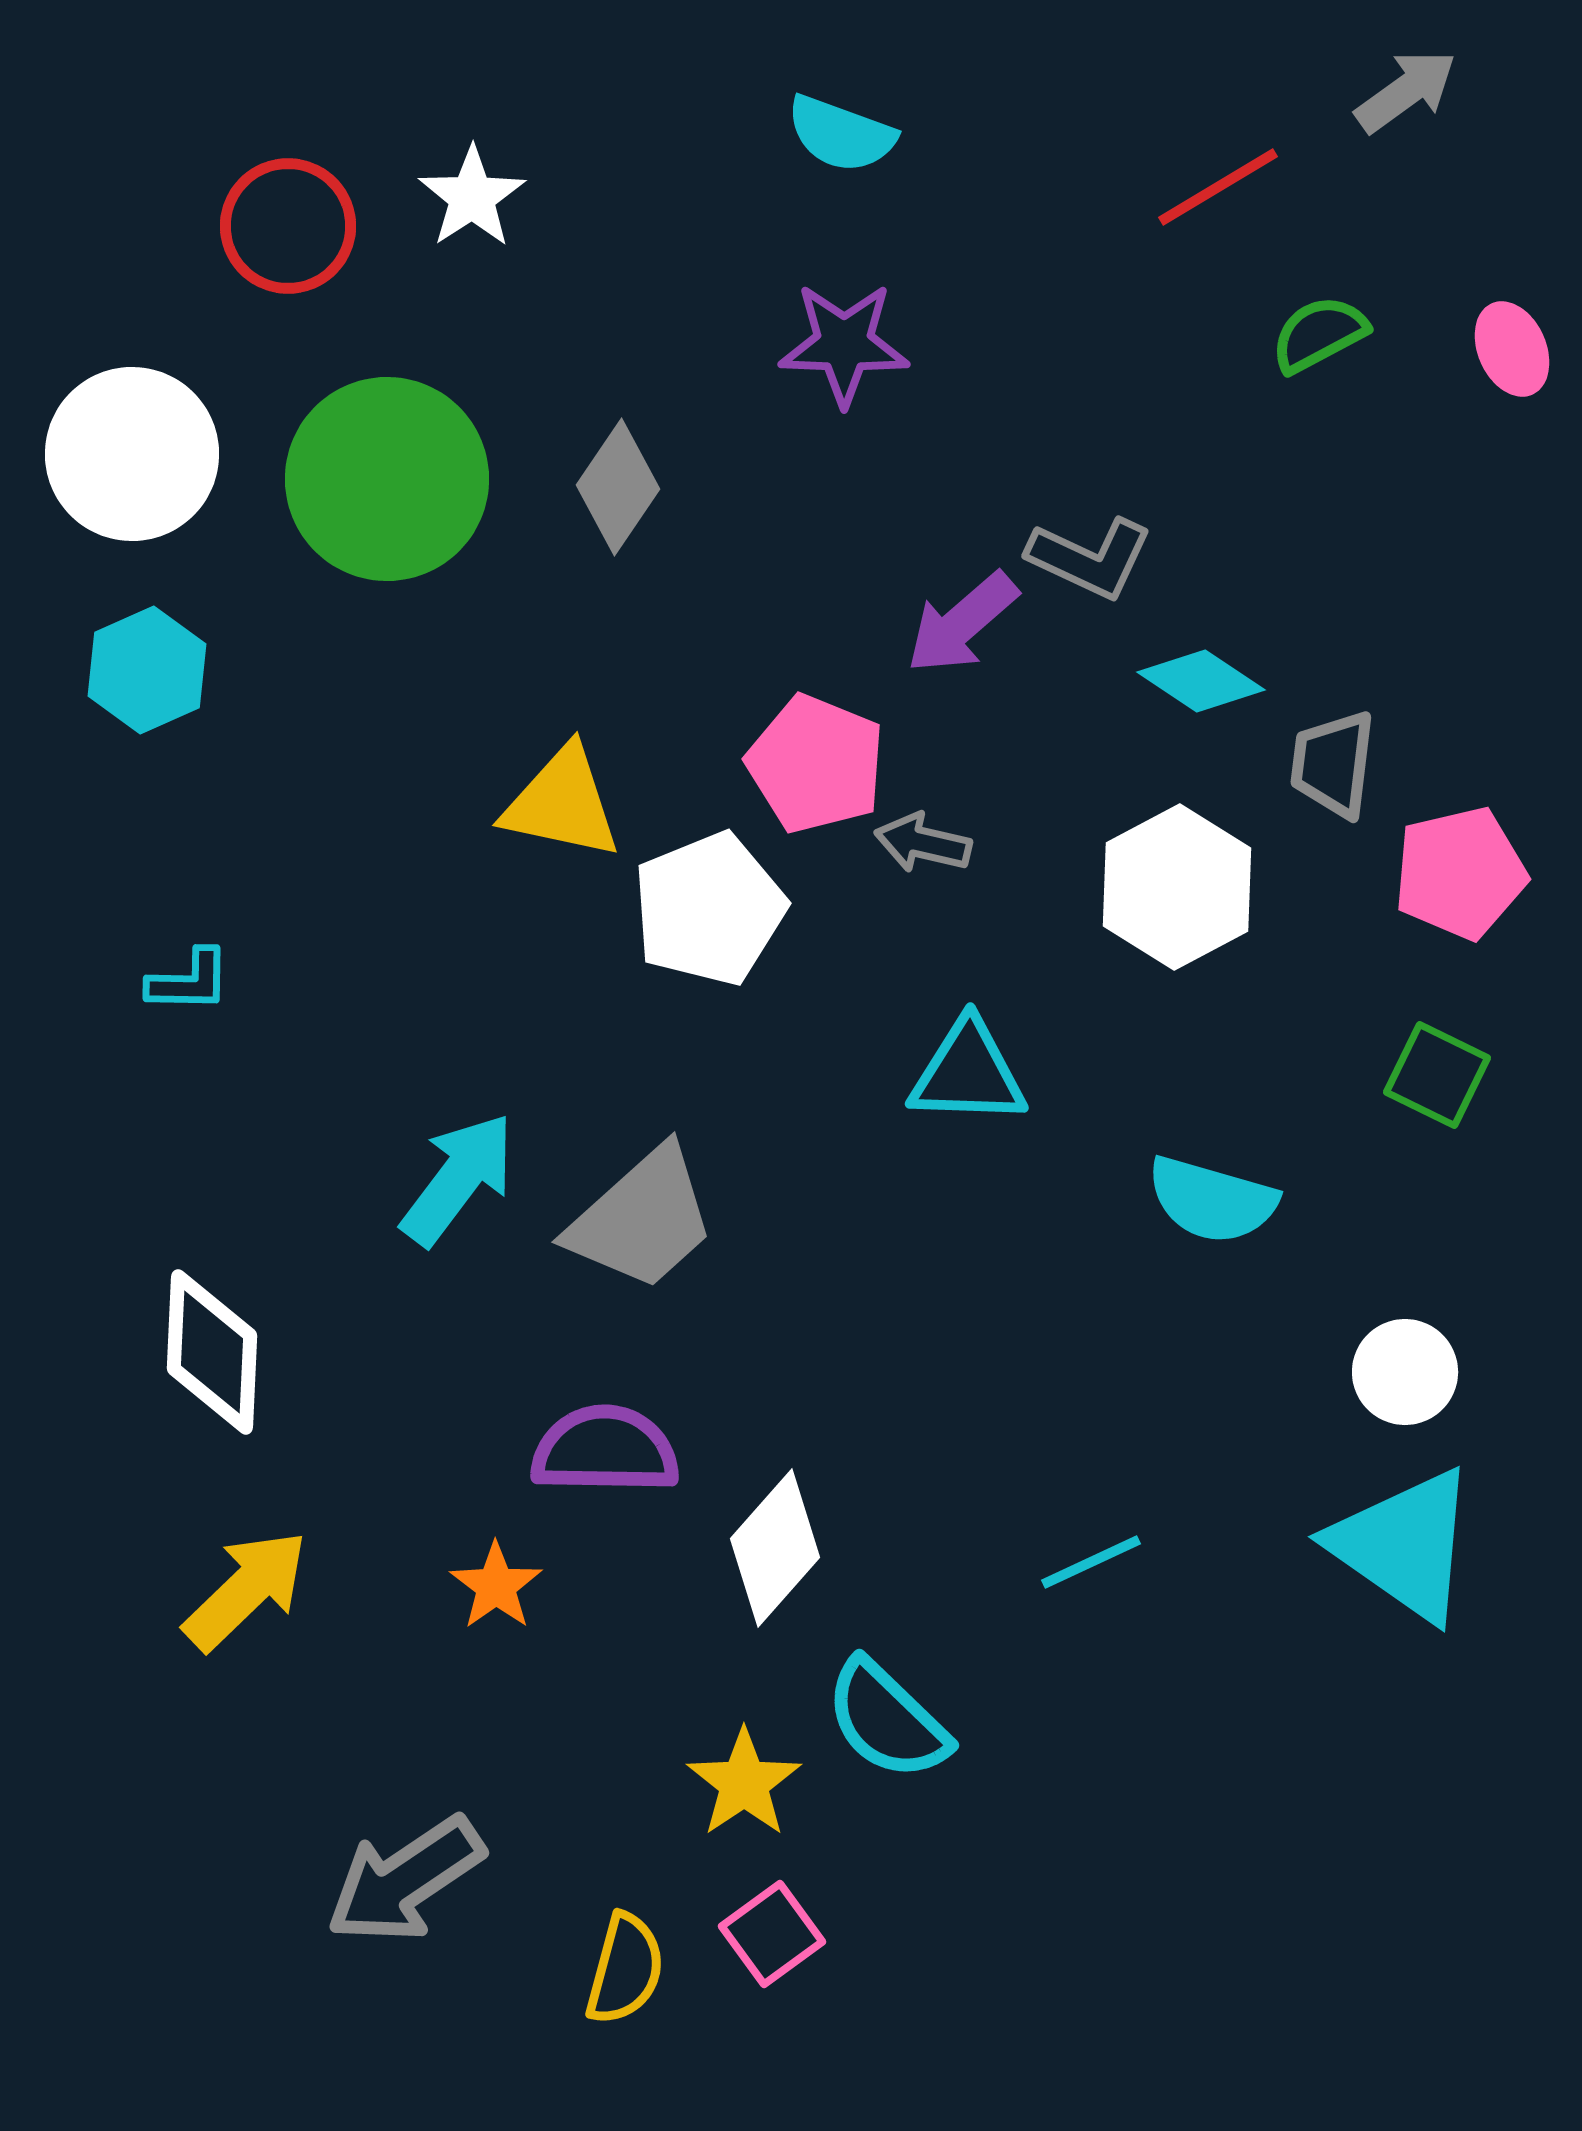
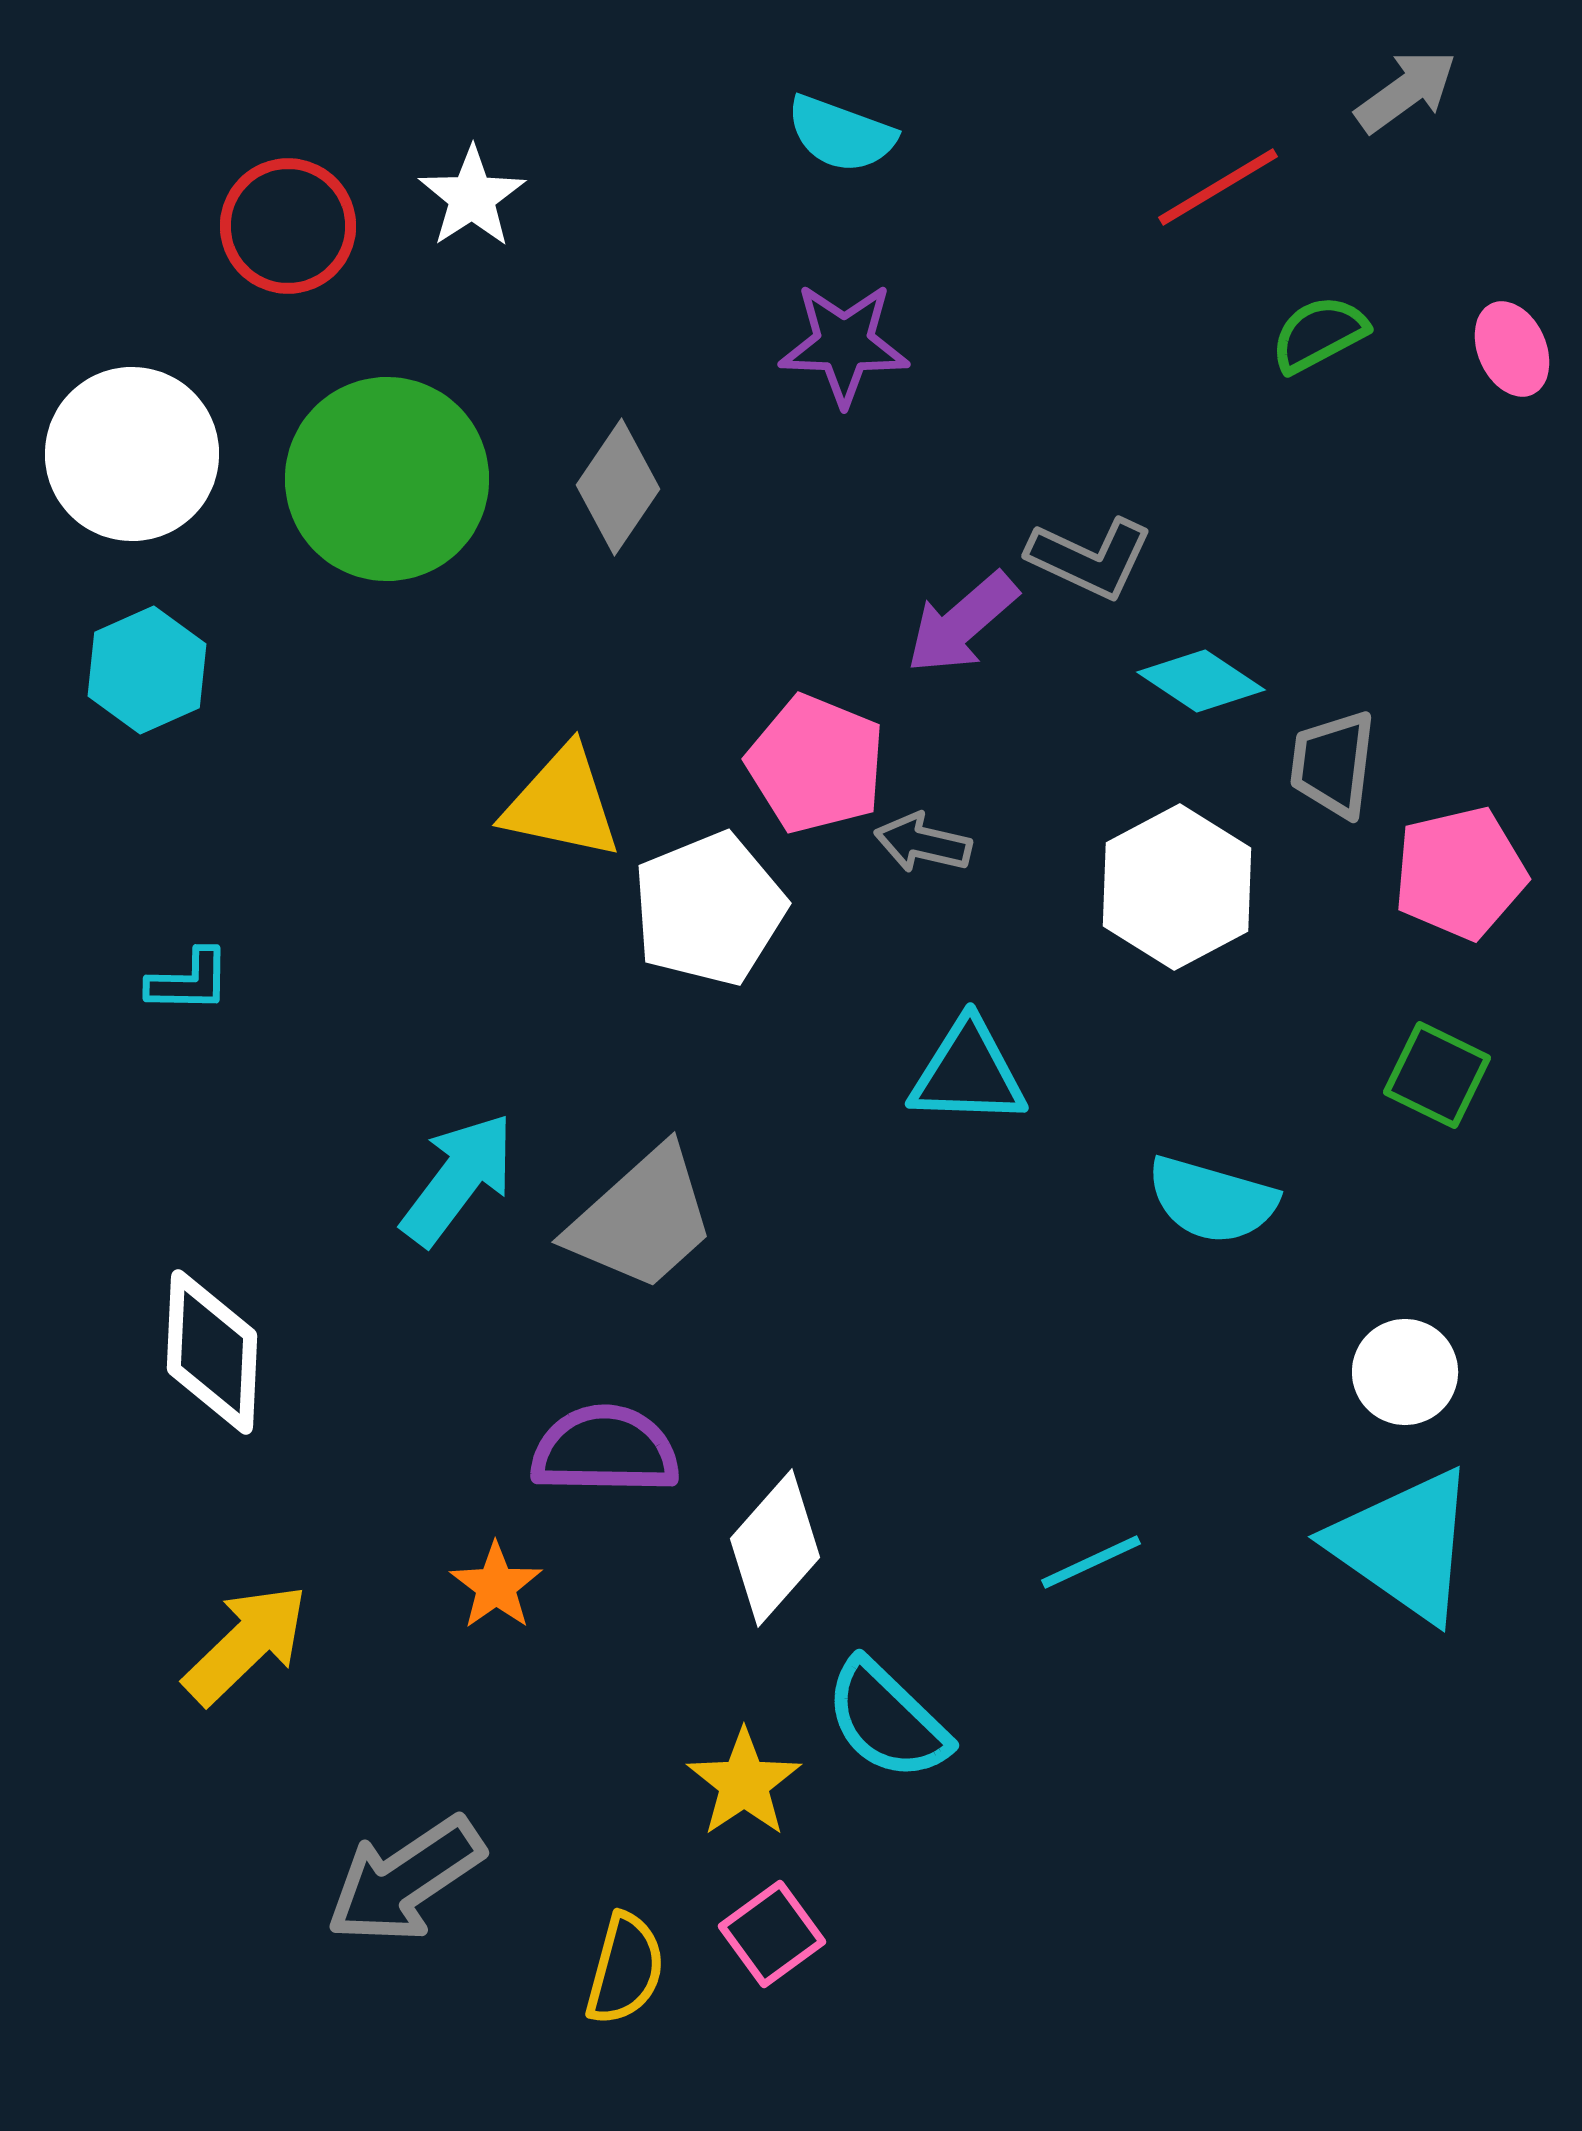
yellow arrow at (246, 1590): moved 54 px down
